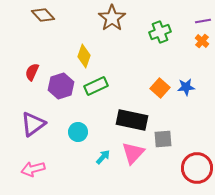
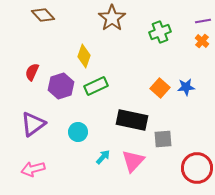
pink triangle: moved 8 px down
